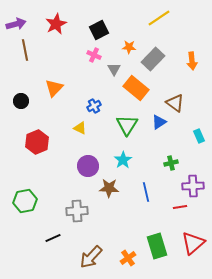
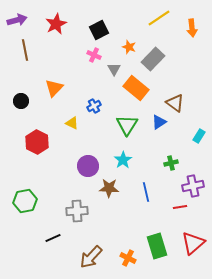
purple arrow: moved 1 px right, 4 px up
orange star: rotated 16 degrees clockwise
orange arrow: moved 33 px up
yellow triangle: moved 8 px left, 5 px up
cyan rectangle: rotated 56 degrees clockwise
red hexagon: rotated 10 degrees counterclockwise
purple cross: rotated 10 degrees counterclockwise
orange cross: rotated 28 degrees counterclockwise
